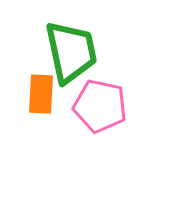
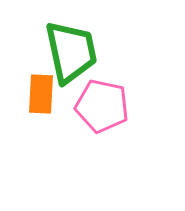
pink pentagon: moved 2 px right
